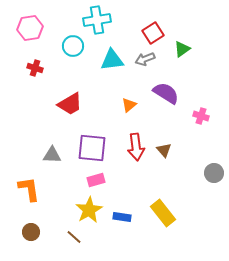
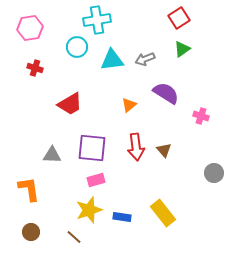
red square: moved 26 px right, 15 px up
cyan circle: moved 4 px right, 1 px down
yellow star: rotated 12 degrees clockwise
